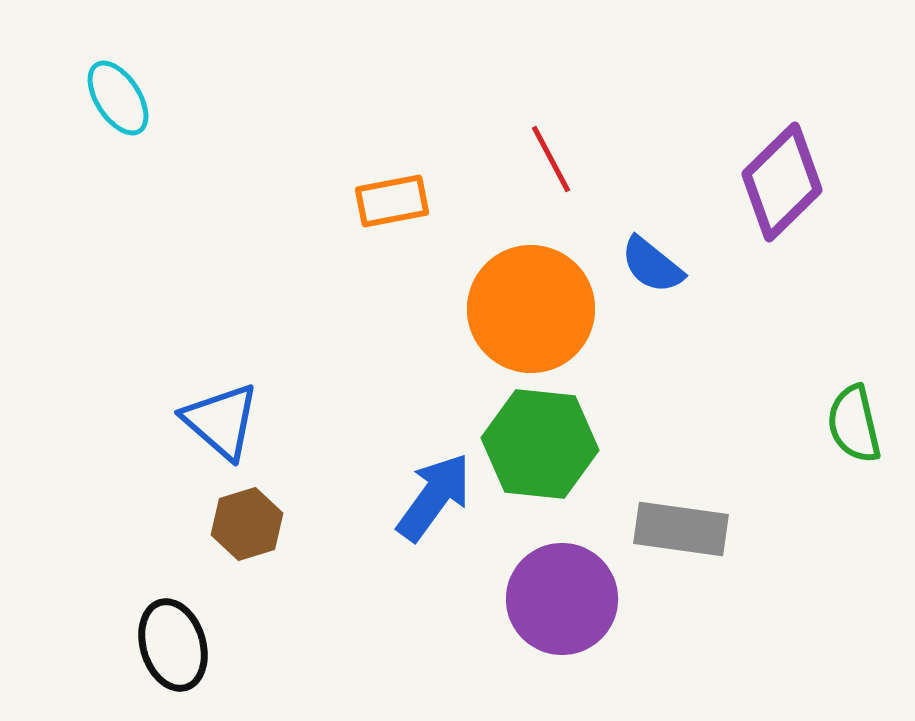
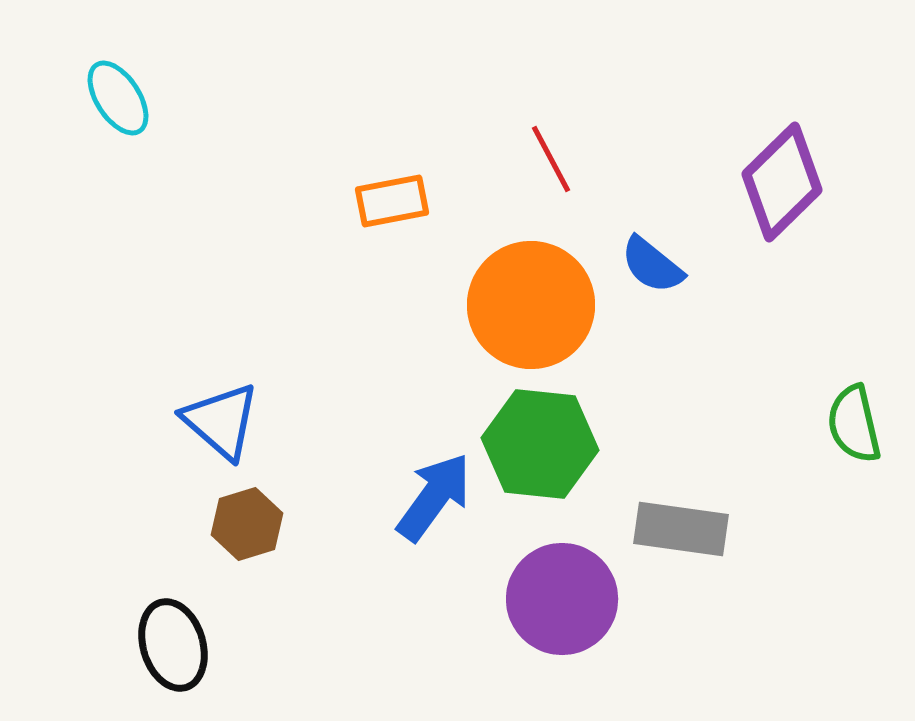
orange circle: moved 4 px up
